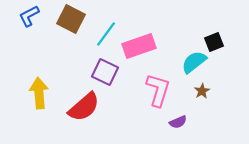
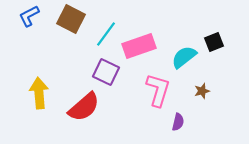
cyan semicircle: moved 10 px left, 5 px up
purple square: moved 1 px right
brown star: rotated 14 degrees clockwise
purple semicircle: rotated 54 degrees counterclockwise
